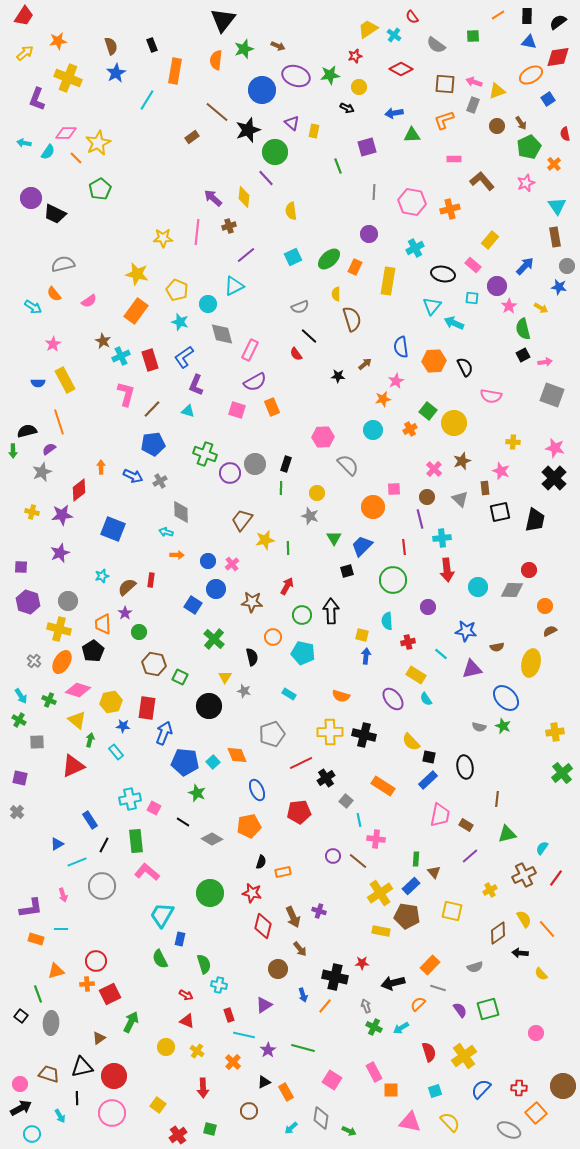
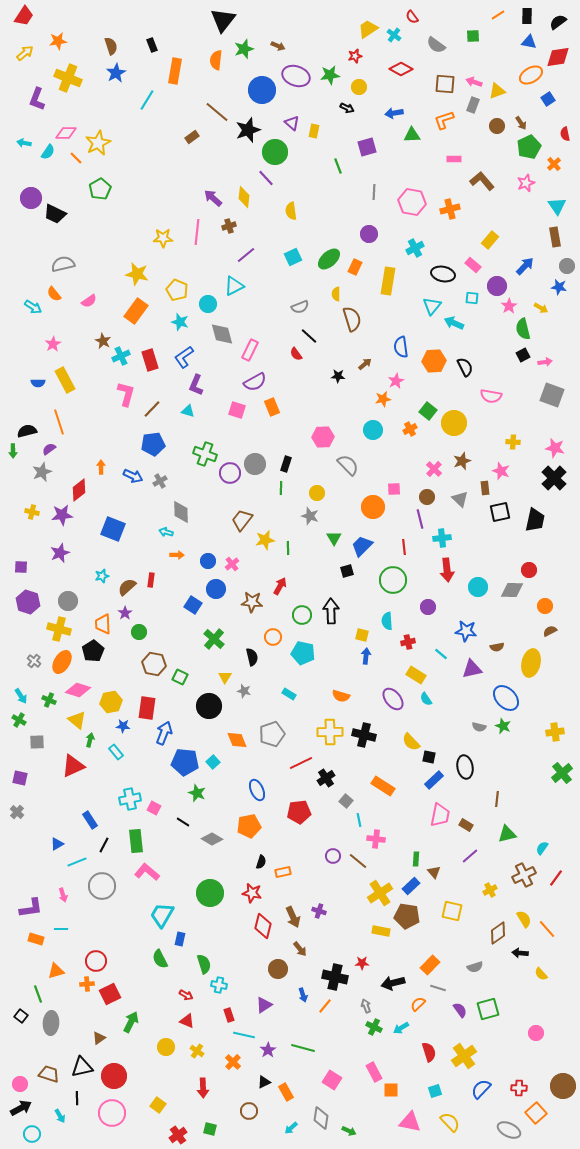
red arrow at (287, 586): moved 7 px left
orange diamond at (237, 755): moved 15 px up
blue rectangle at (428, 780): moved 6 px right
